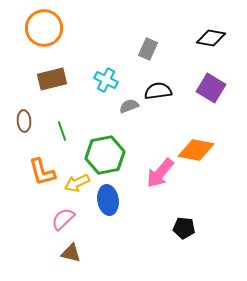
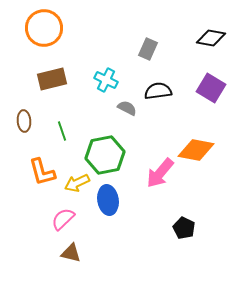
gray semicircle: moved 2 px left, 2 px down; rotated 48 degrees clockwise
black pentagon: rotated 20 degrees clockwise
